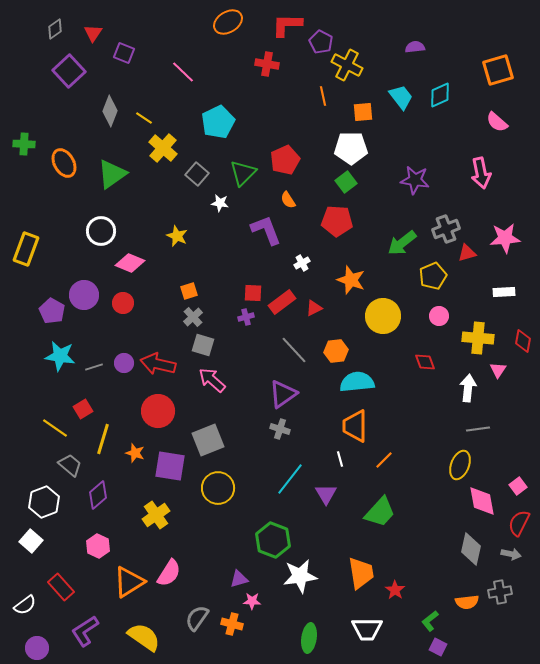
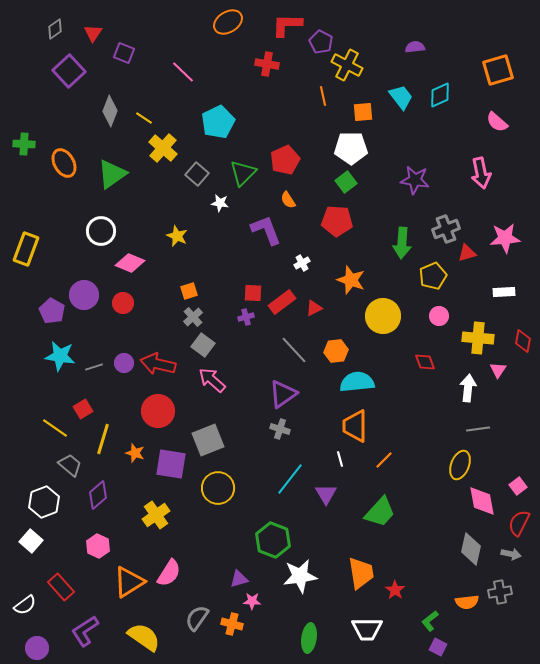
green arrow at (402, 243): rotated 48 degrees counterclockwise
gray square at (203, 345): rotated 20 degrees clockwise
purple square at (170, 466): moved 1 px right, 2 px up
